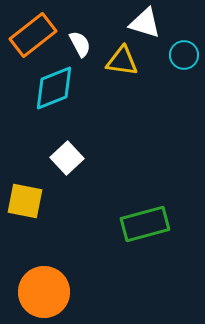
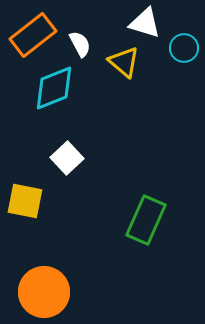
cyan circle: moved 7 px up
yellow triangle: moved 2 px right, 1 px down; rotated 32 degrees clockwise
green rectangle: moved 1 px right, 4 px up; rotated 51 degrees counterclockwise
